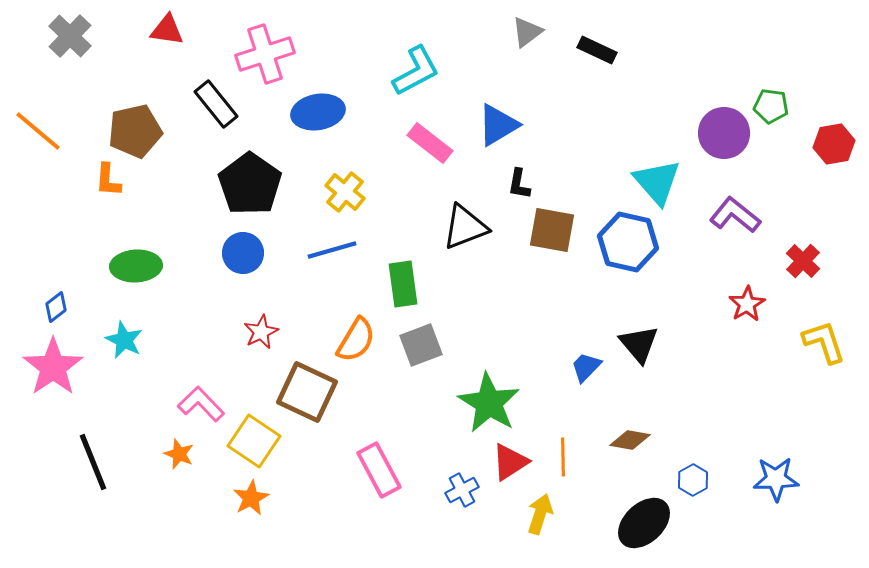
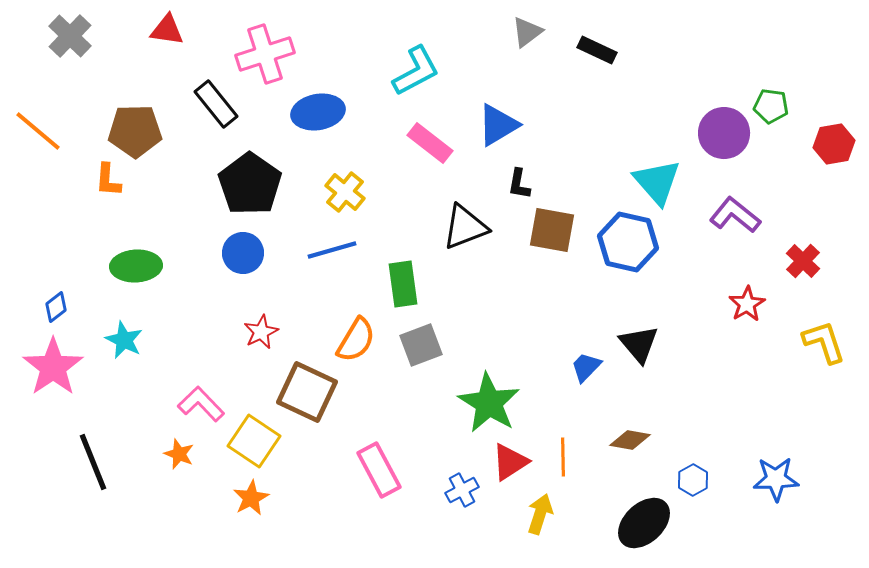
brown pentagon at (135, 131): rotated 12 degrees clockwise
